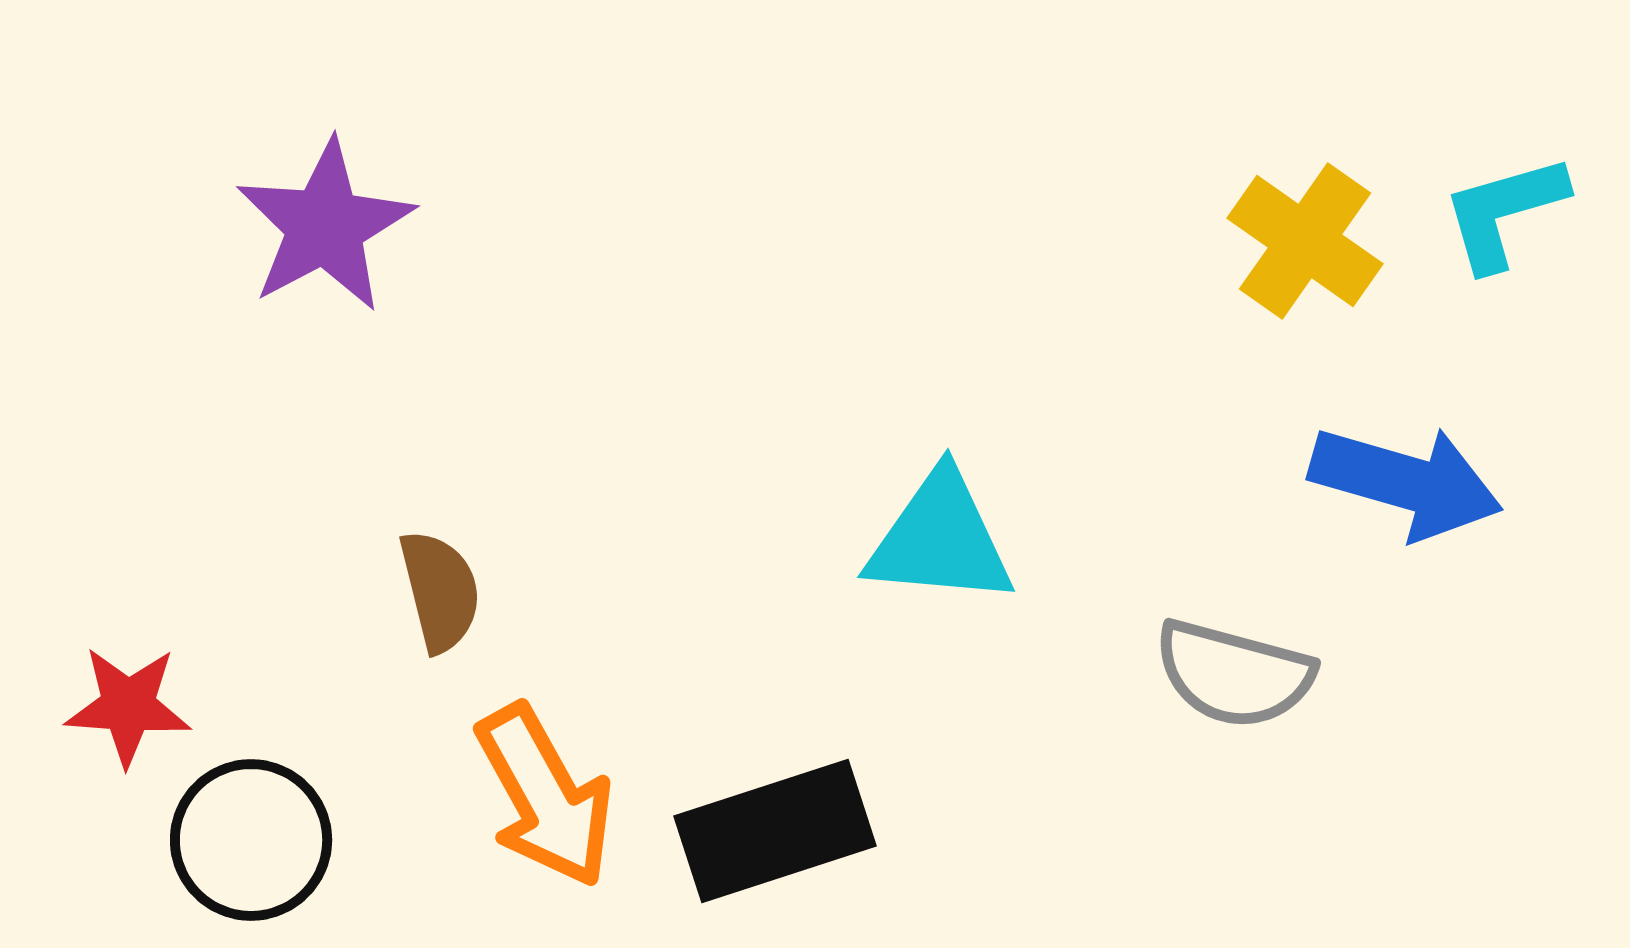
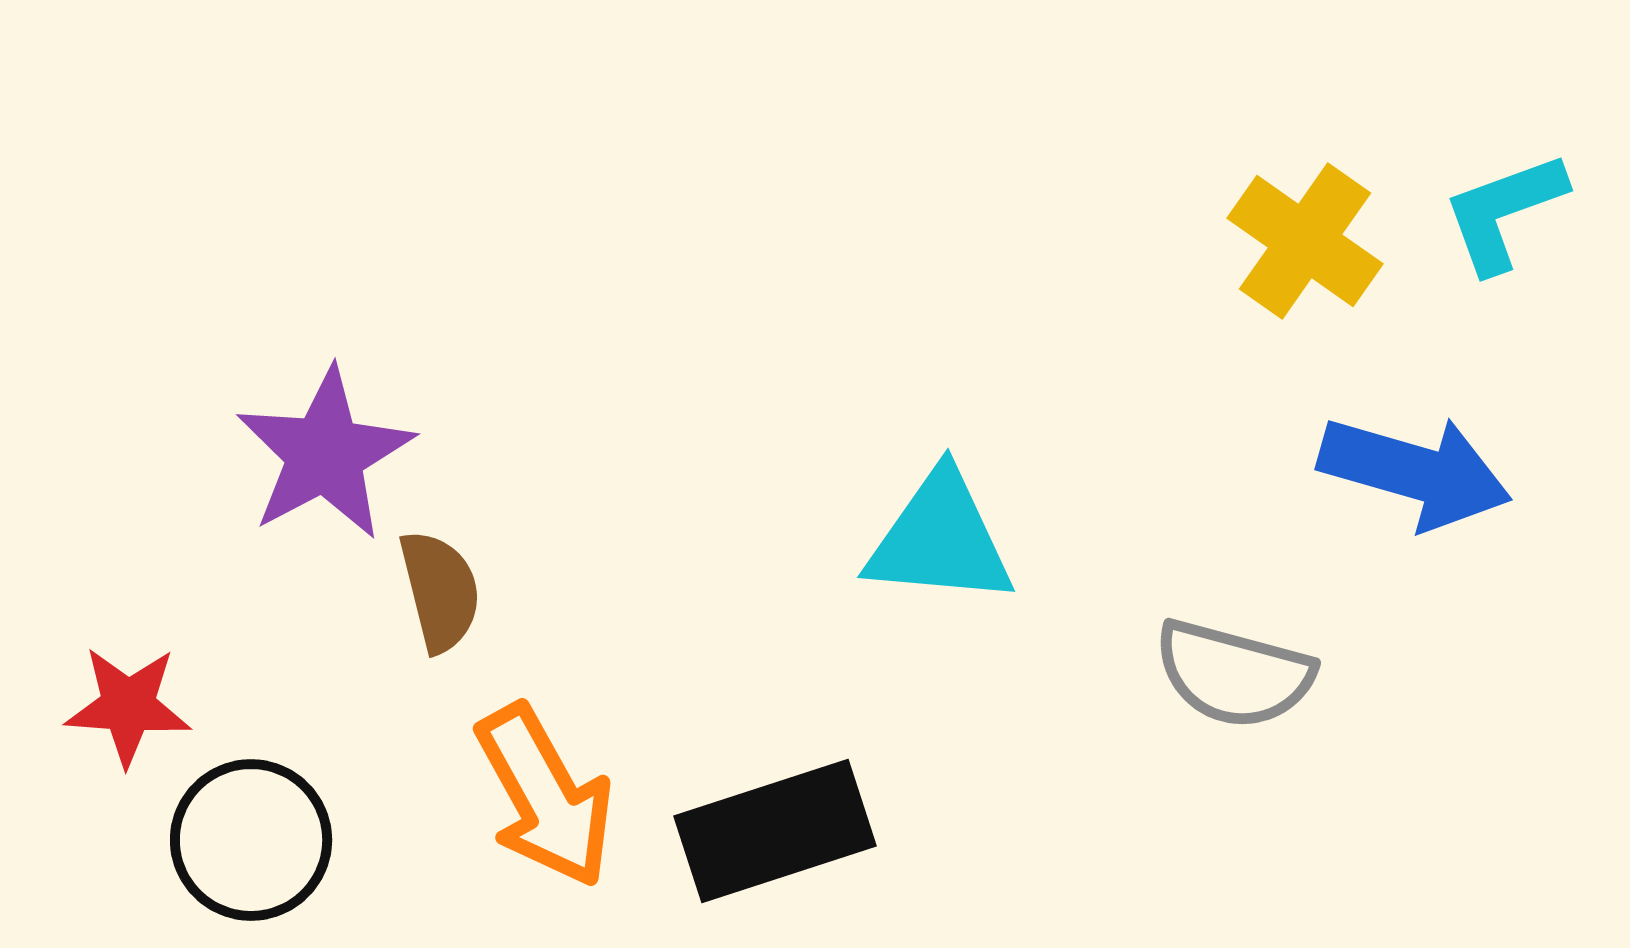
cyan L-shape: rotated 4 degrees counterclockwise
purple star: moved 228 px down
blue arrow: moved 9 px right, 10 px up
